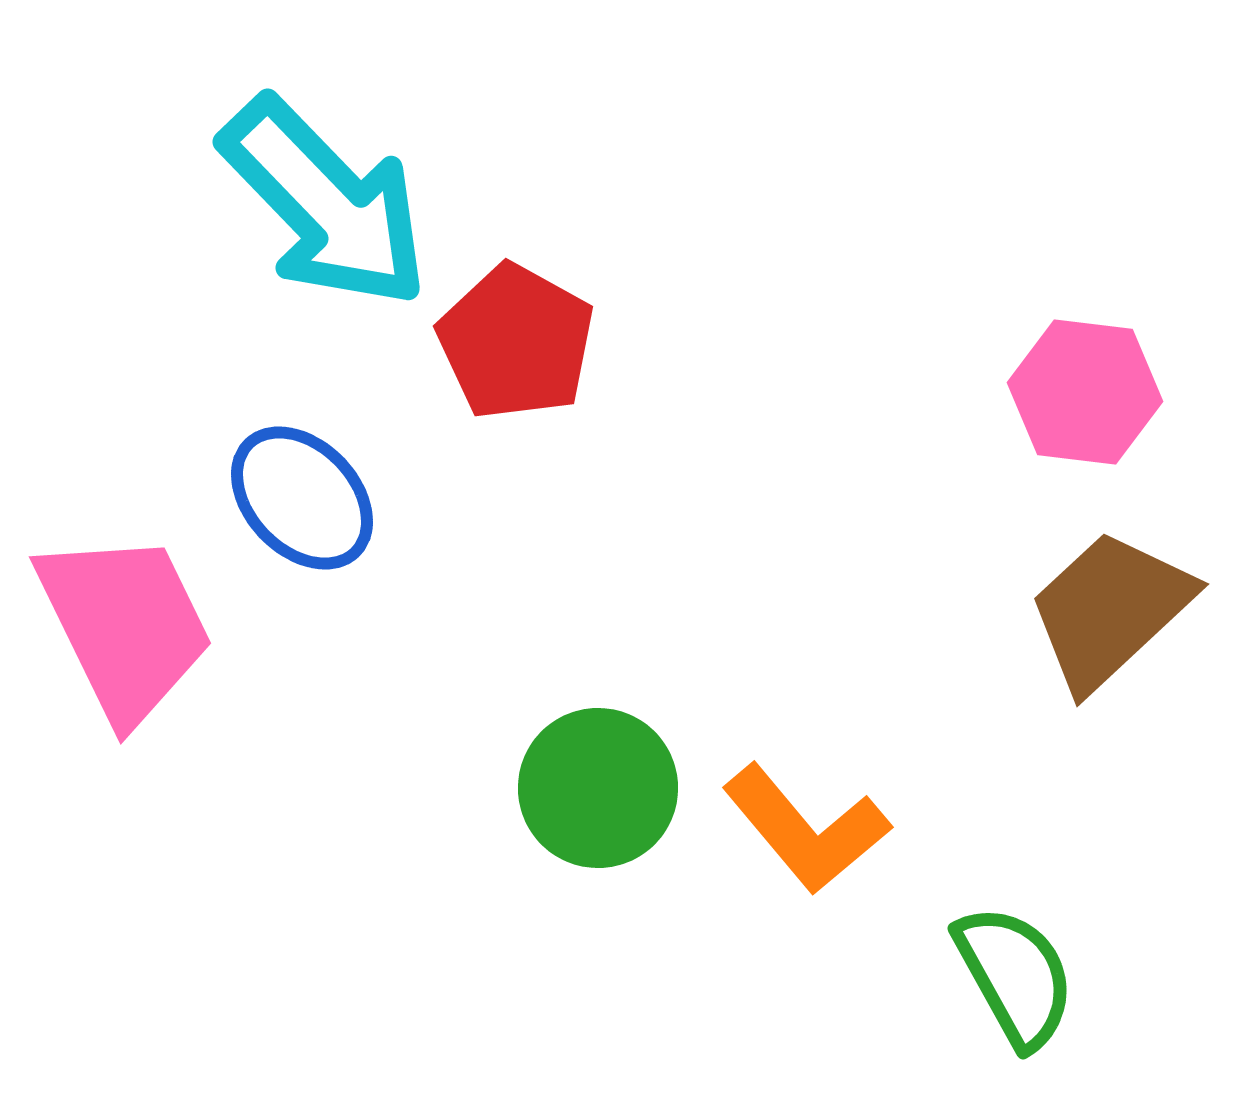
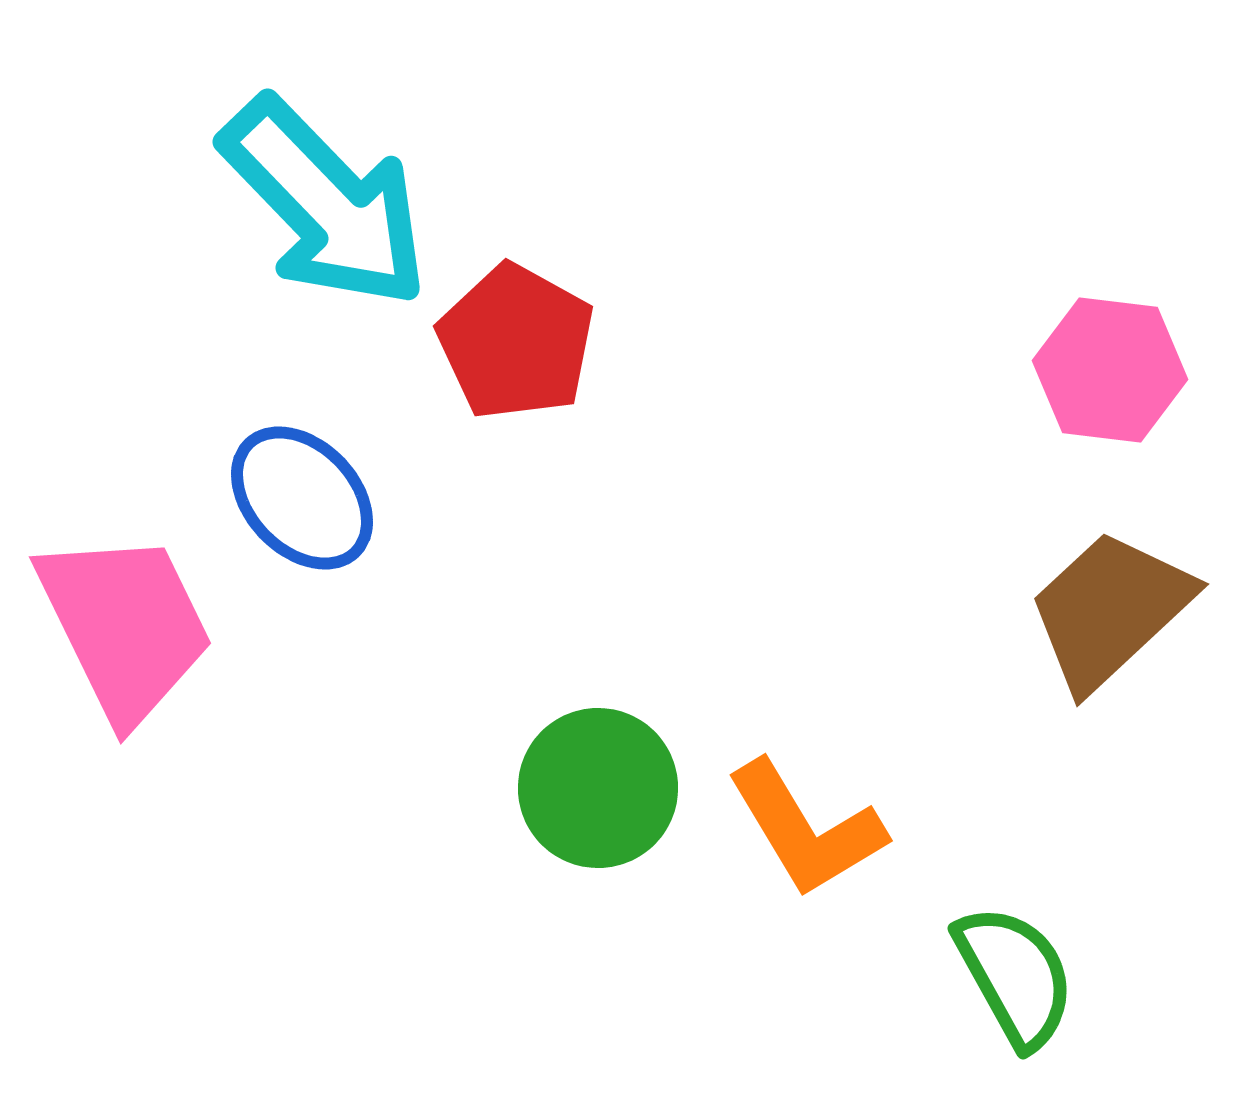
pink hexagon: moved 25 px right, 22 px up
orange L-shape: rotated 9 degrees clockwise
